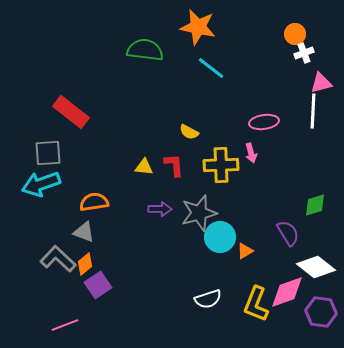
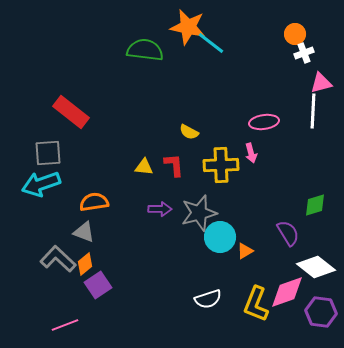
orange star: moved 10 px left
cyan line: moved 25 px up
